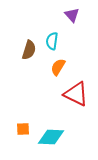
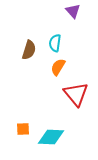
purple triangle: moved 1 px right, 4 px up
cyan semicircle: moved 3 px right, 2 px down
red triangle: rotated 24 degrees clockwise
